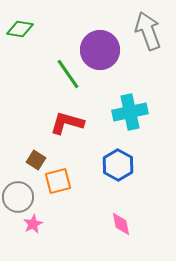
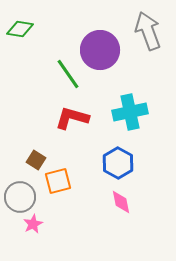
red L-shape: moved 5 px right, 5 px up
blue hexagon: moved 2 px up
gray circle: moved 2 px right
pink diamond: moved 22 px up
